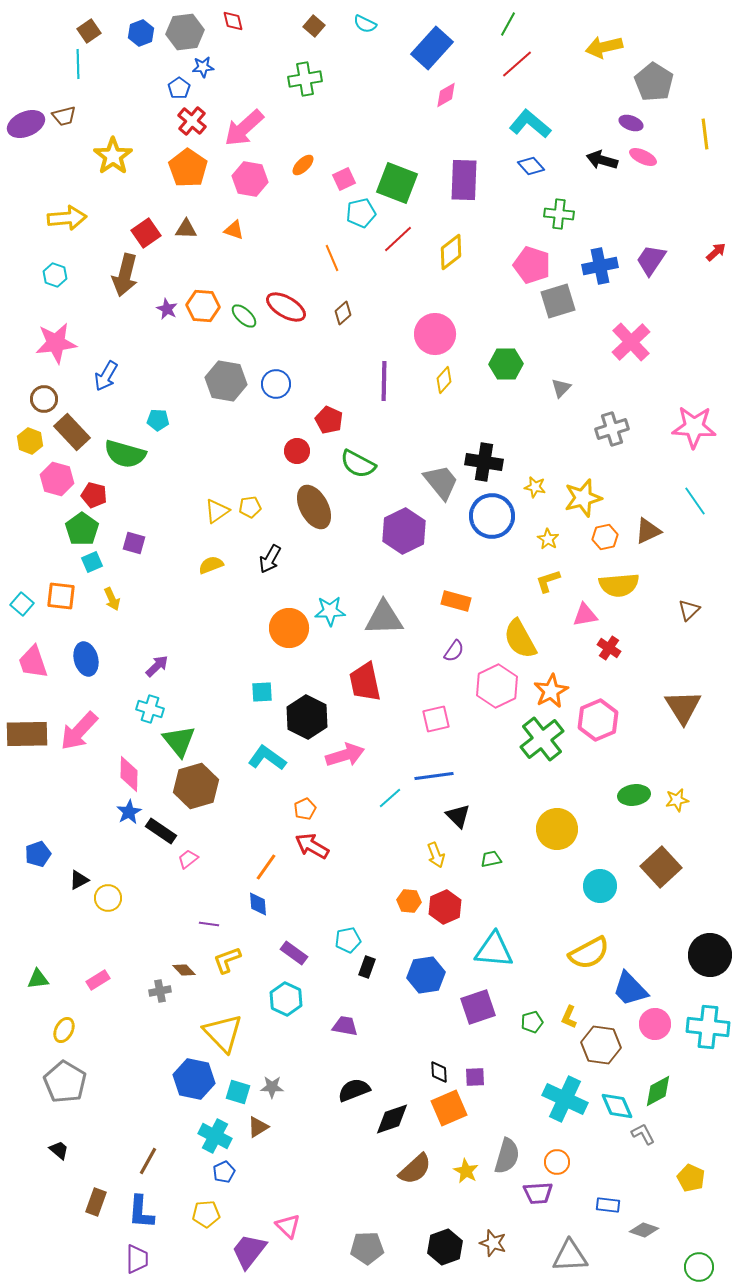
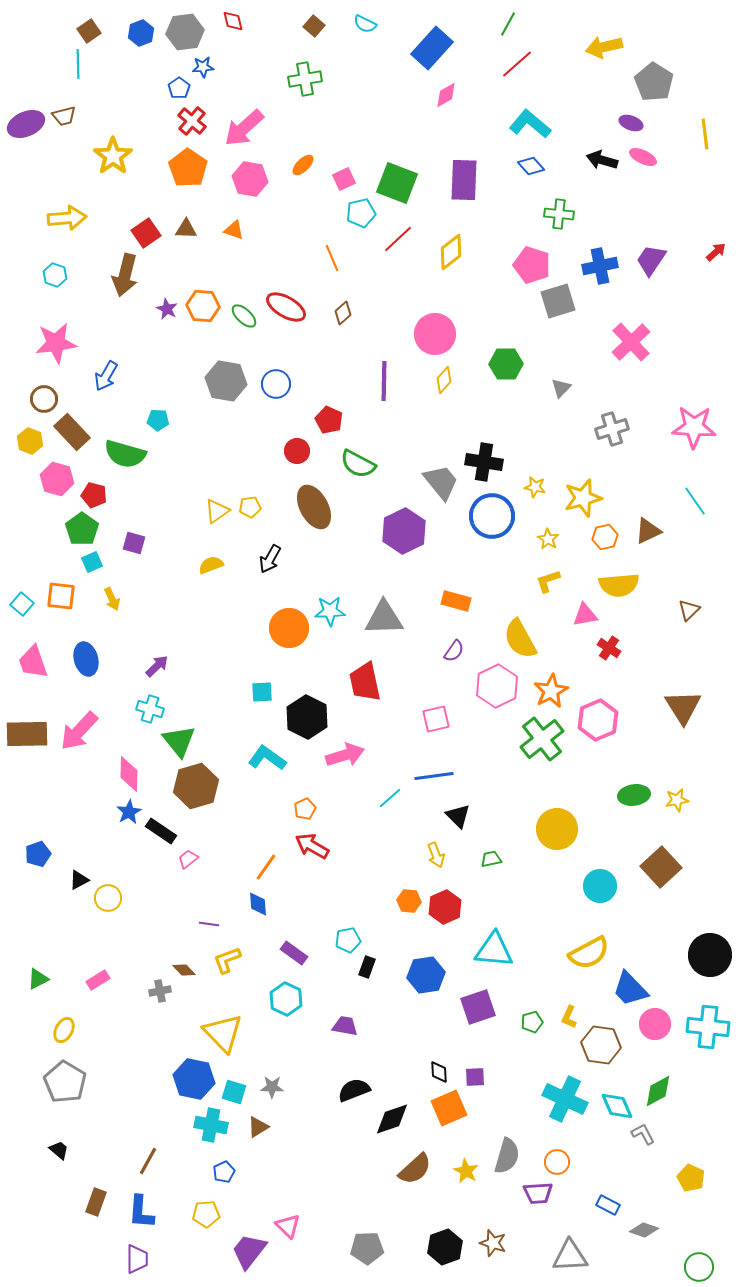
green triangle at (38, 979): rotated 20 degrees counterclockwise
cyan square at (238, 1092): moved 4 px left
cyan cross at (215, 1136): moved 4 px left, 11 px up; rotated 16 degrees counterclockwise
blue rectangle at (608, 1205): rotated 20 degrees clockwise
